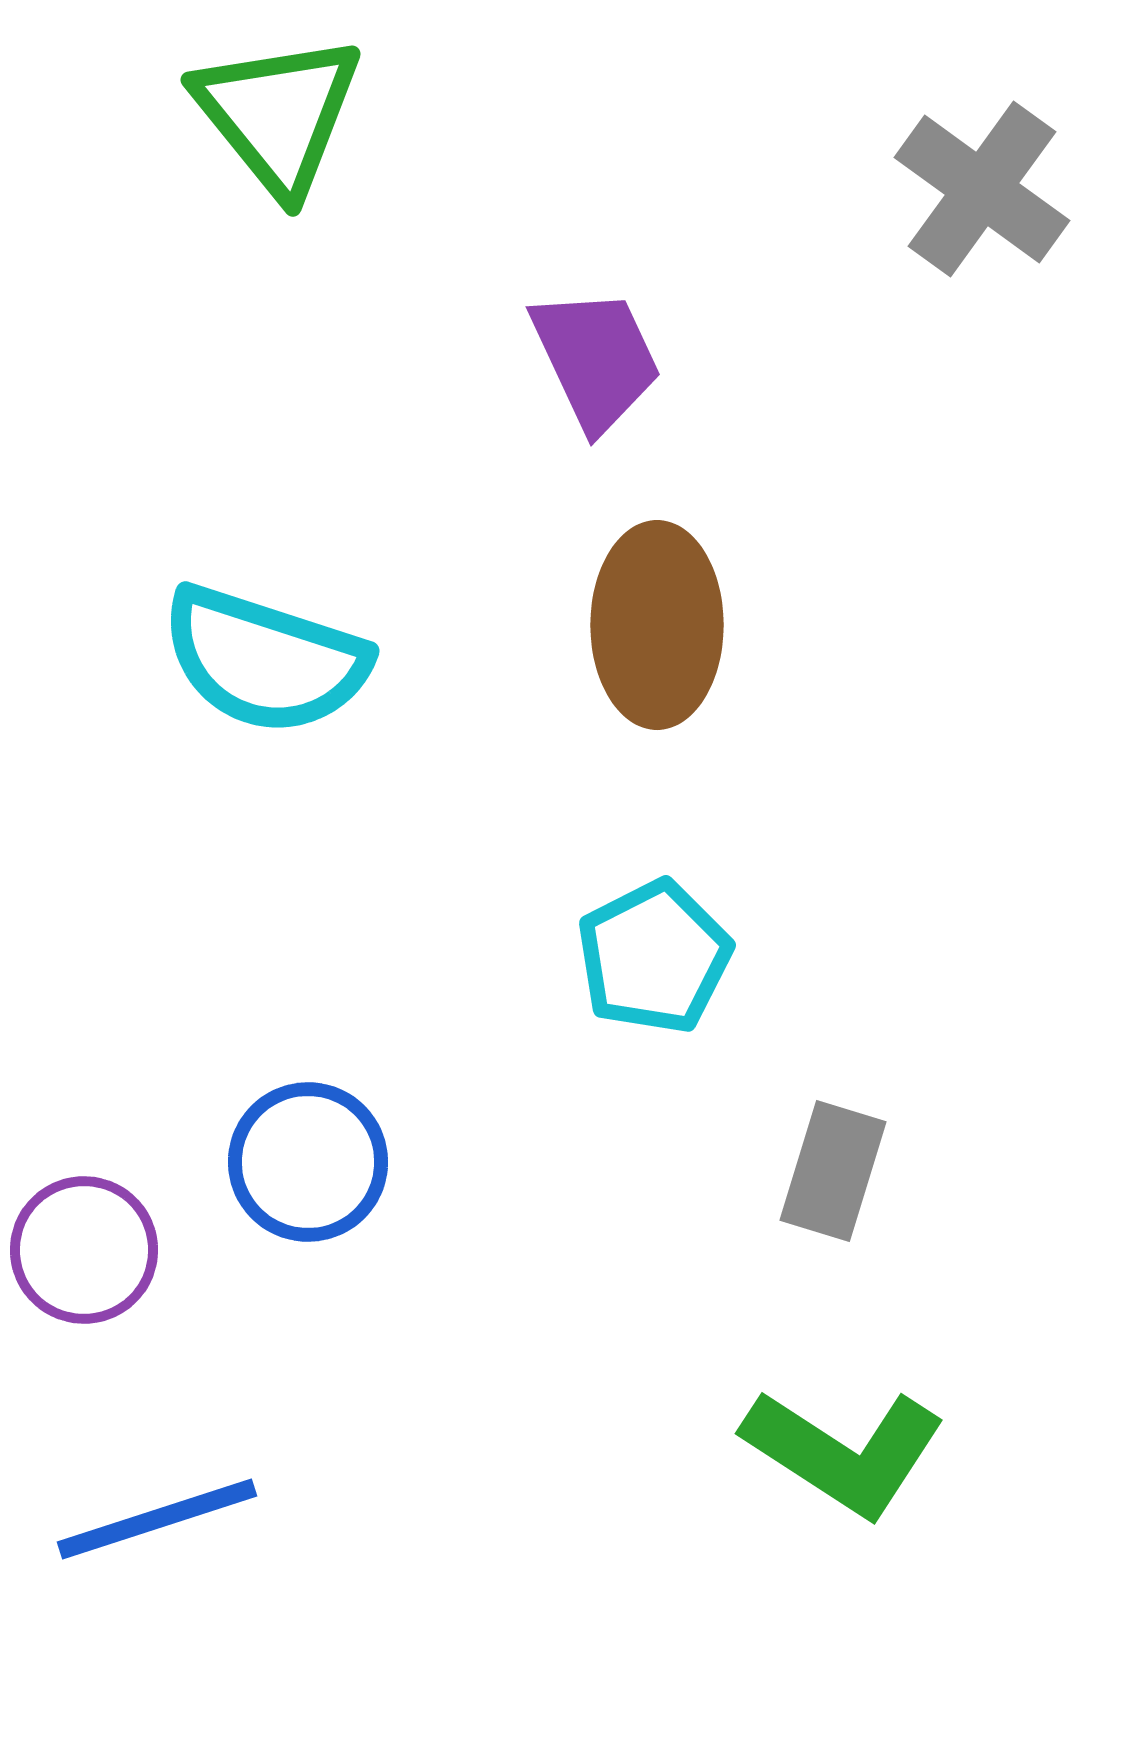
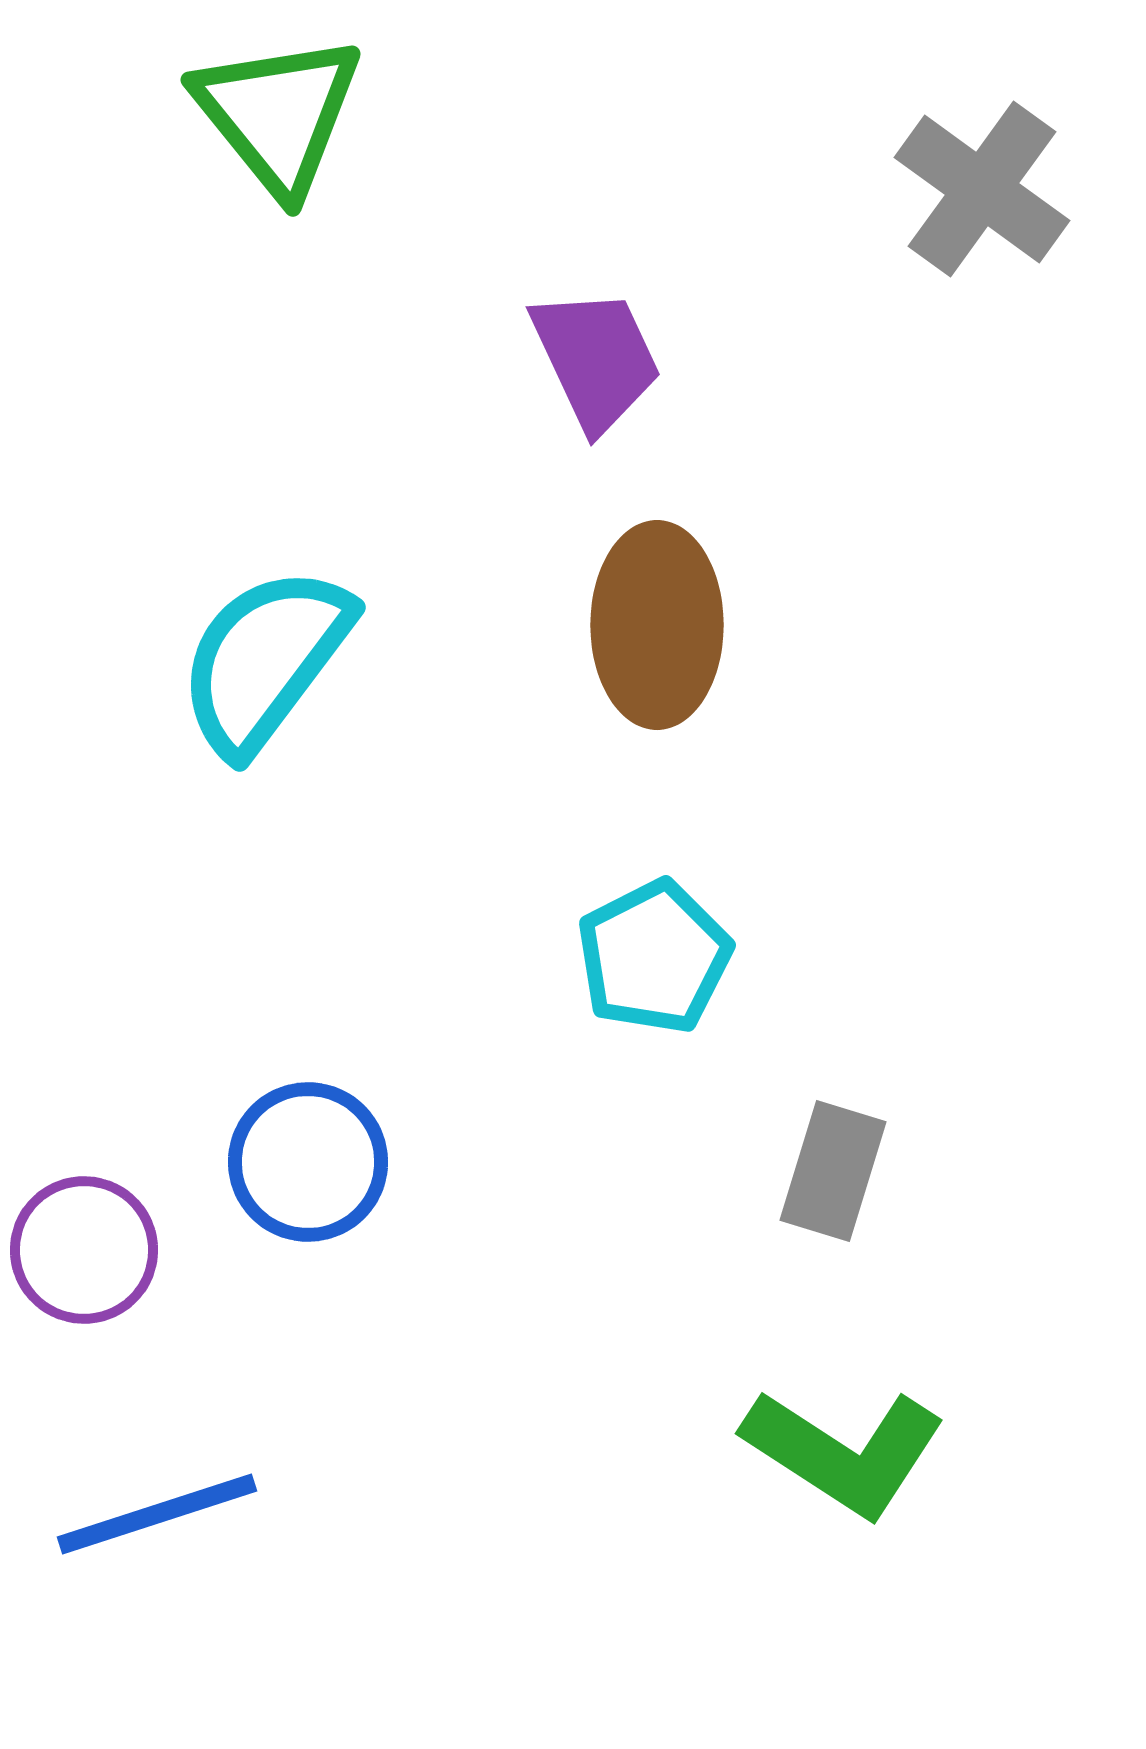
cyan semicircle: rotated 109 degrees clockwise
blue line: moved 5 px up
